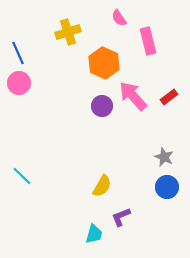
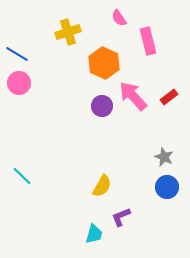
blue line: moved 1 px left, 1 px down; rotated 35 degrees counterclockwise
